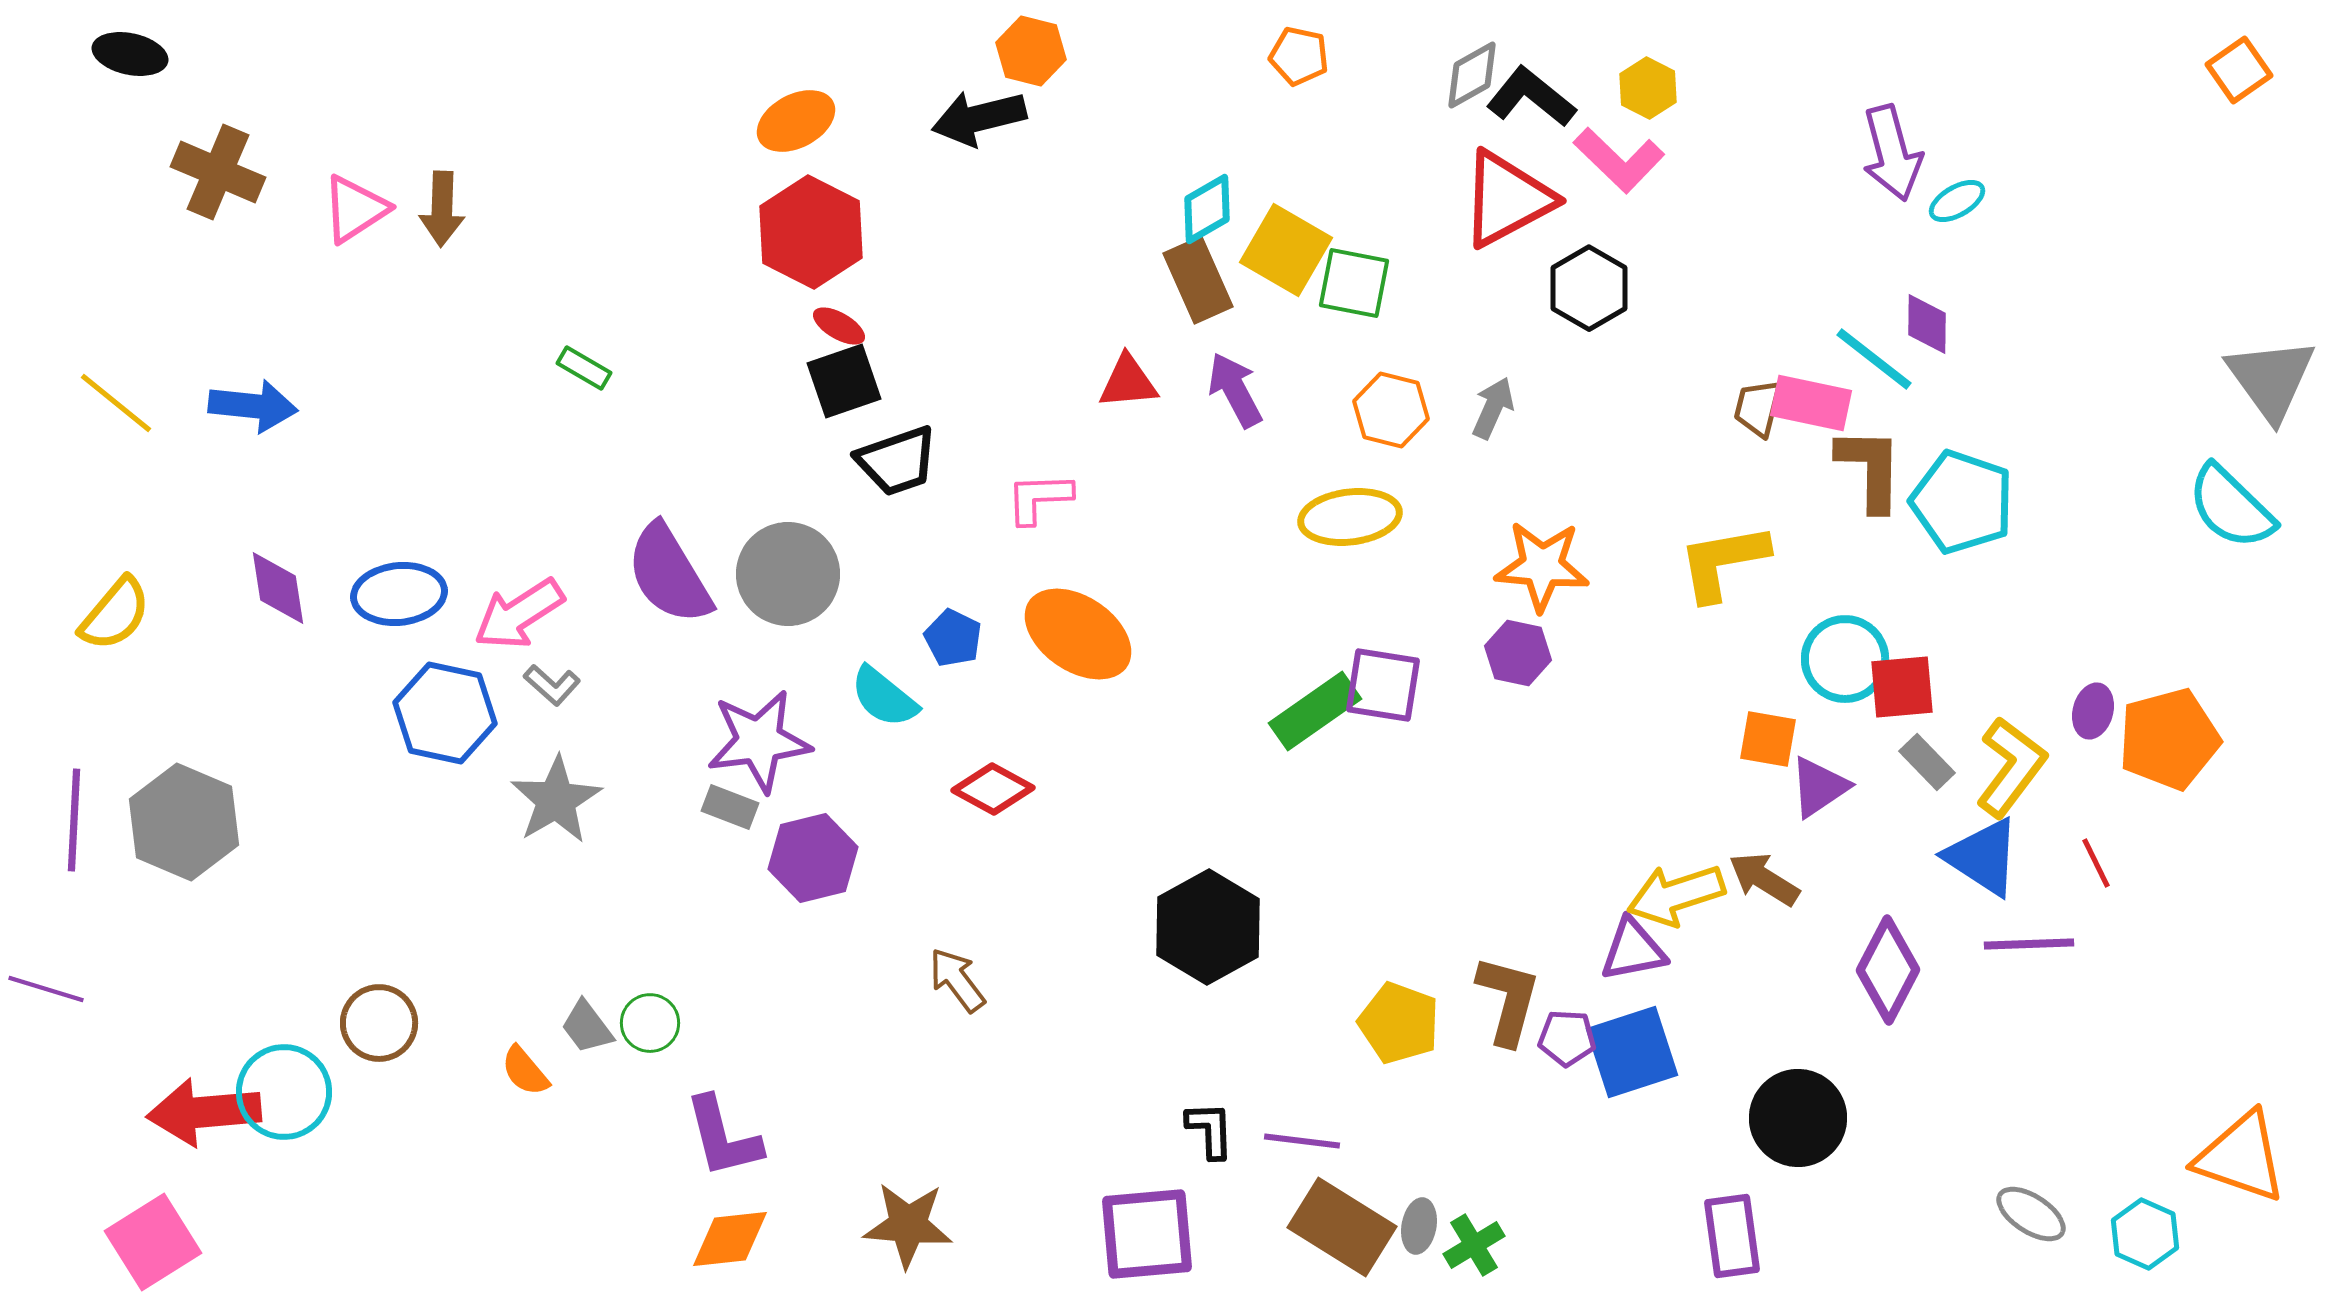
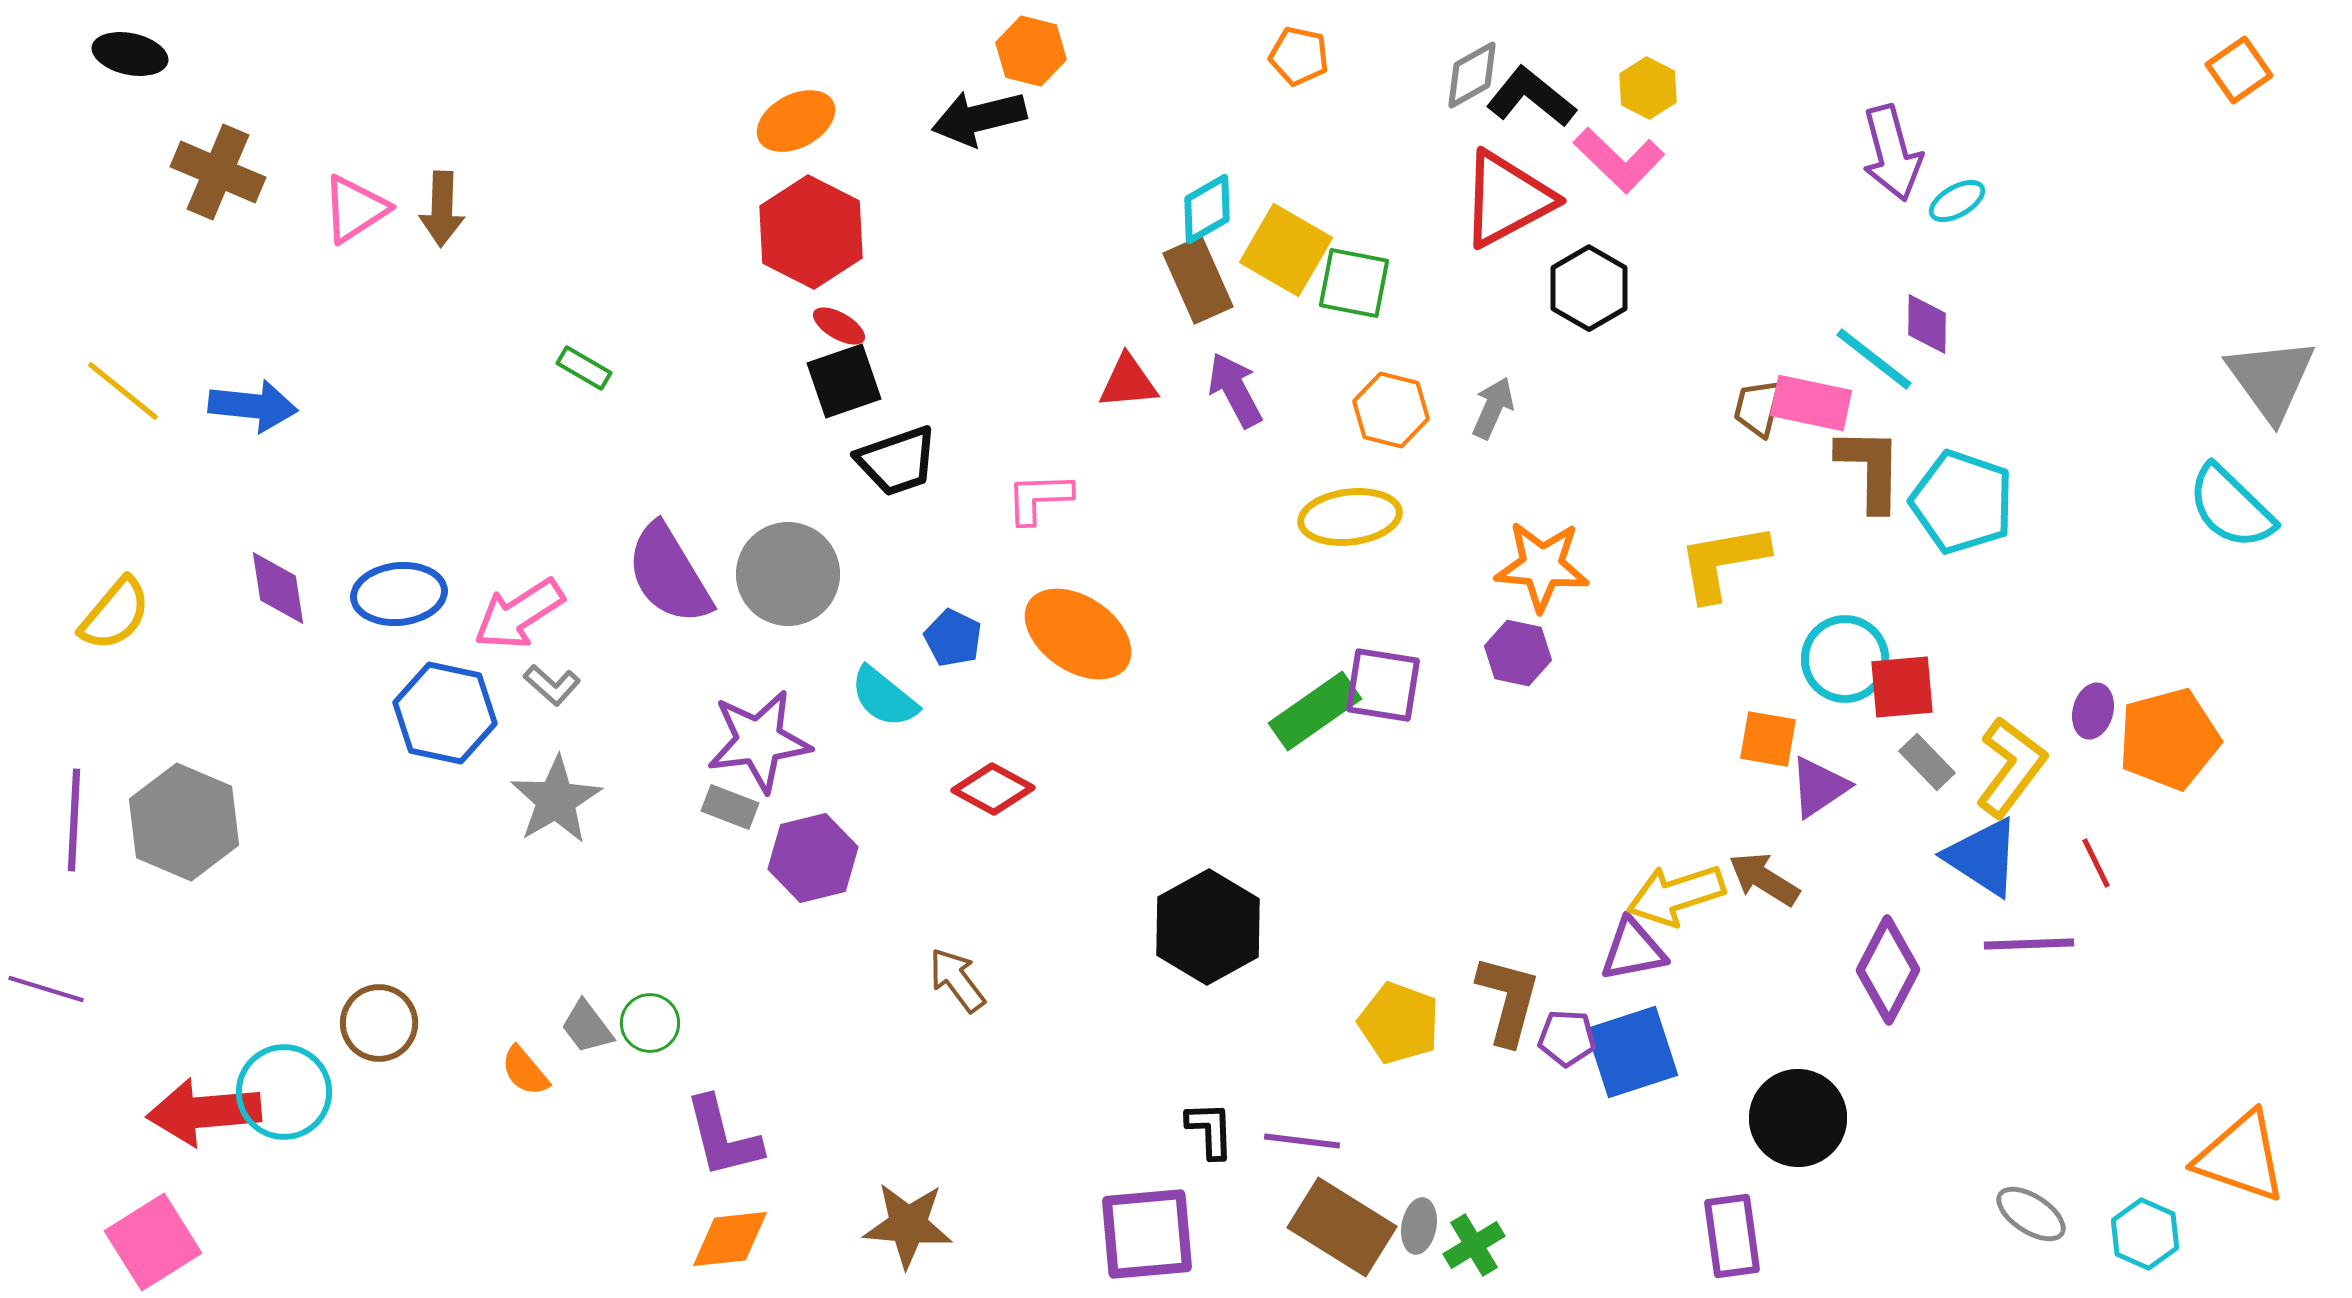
yellow line at (116, 403): moved 7 px right, 12 px up
